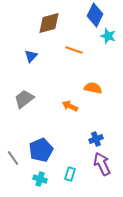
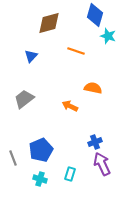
blue diamond: rotated 10 degrees counterclockwise
orange line: moved 2 px right, 1 px down
blue cross: moved 1 px left, 3 px down
gray line: rotated 14 degrees clockwise
